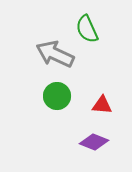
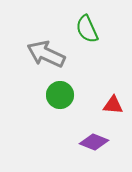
gray arrow: moved 9 px left
green circle: moved 3 px right, 1 px up
red triangle: moved 11 px right
